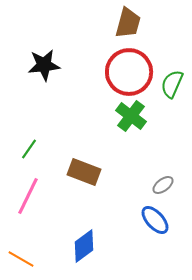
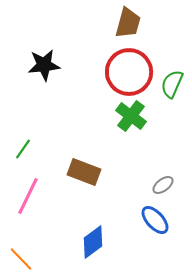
green line: moved 6 px left
blue diamond: moved 9 px right, 4 px up
orange line: rotated 16 degrees clockwise
